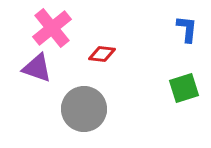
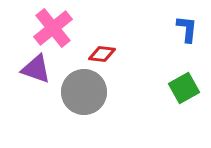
pink cross: moved 1 px right
purple triangle: moved 1 px left, 1 px down
green square: rotated 12 degrees counterclockwise
gray circle: moved 17 px up
